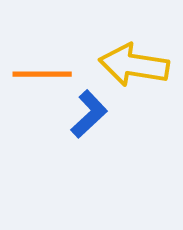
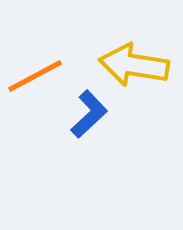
orange line: moved 7 px left, 2 px down; rotated 28 degrees counterclockwise
